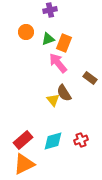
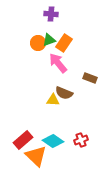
purple cross: moved 1 px right, 4 px down; rotated 16 degrees clockwise
orange circle: moved 12 px right, 11 px down
green triangle: moved 1 px right, 1 px down
orange rectangle: rotated 12 degrees clockwise
brown rectangle: rotated 16 degrees counterclockwise
brown semicircle: rotated 36 degrees counterclockwise
yellow triangle: rotated 48 degrees counterclockwise
cyan diamond: rotated 50 degrees clockwise
orange triangle: moved 12 px right, 8 px up; rotated 50 degrees counterclockwise
